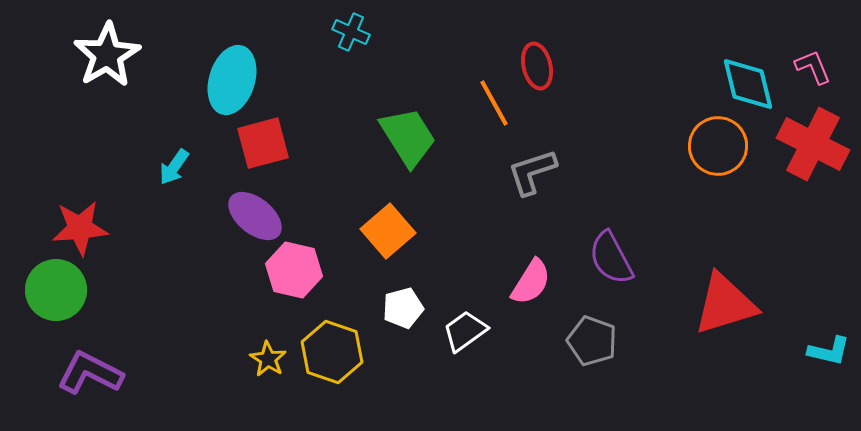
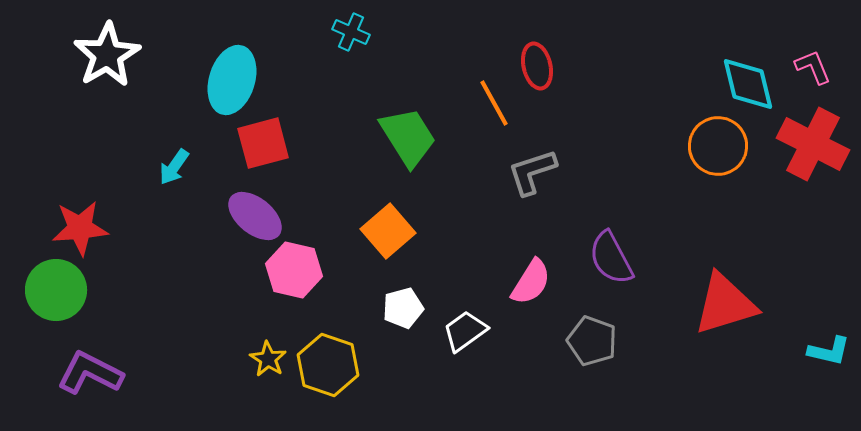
yellow hexagon: moved 4 px left, 13 px down
